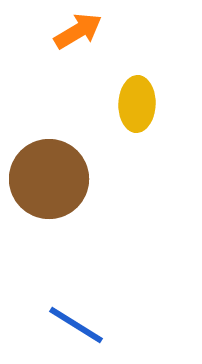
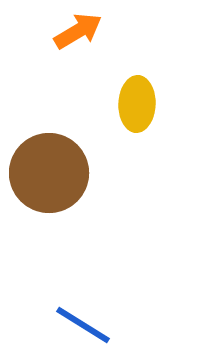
brown circle: moved 6 px up
blue line: moved 7 px right
